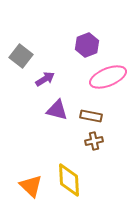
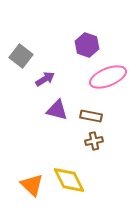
purple hexagon: rotated 20 degrees counterclockwise
yellow diamond: rotated 24 degrees counterclockwise
orange triangle: moved 1 px right, 1 px up
